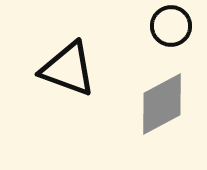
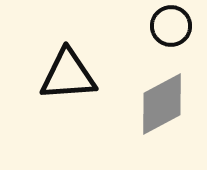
black triangle: moved 6 px down; rotated 24 degrees counterclockwise
